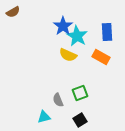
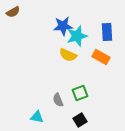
blue star: rotated 30 degrees clockwise
cyan star: rotated 25 degrees clockwise
cyan triangle: moved 7 px left; rotated 24 degrees clockwise
